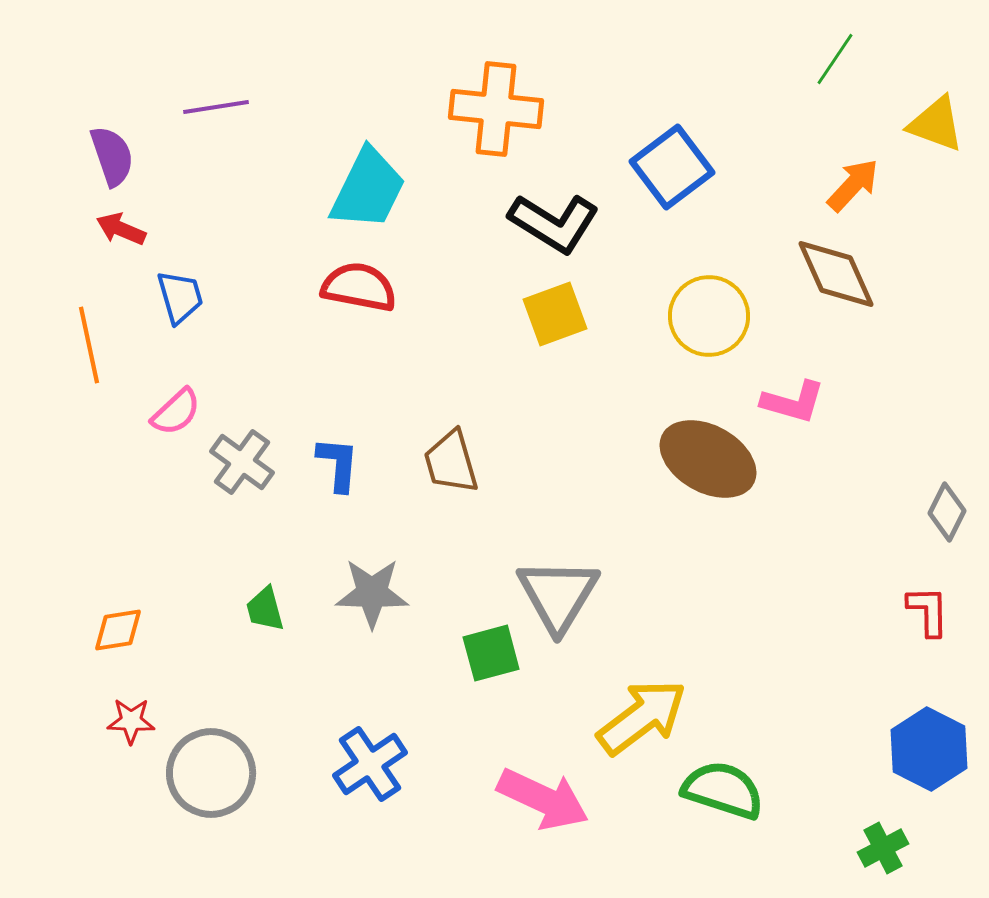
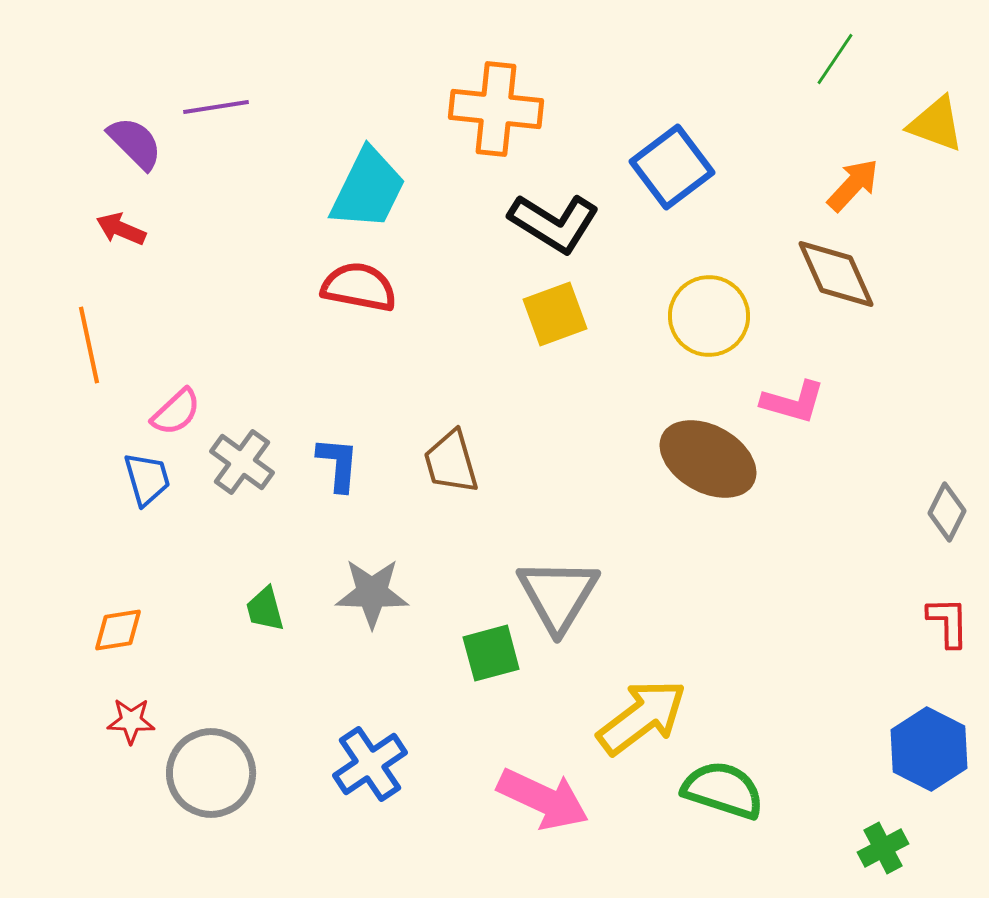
purple semicircle: moved 23 px right, 13 px up; rotated 26 degrees counterclockwise
blue trapezoid: moved 33 px left, 182 px down
red L-shape: moved 20 px right, 11 px down
